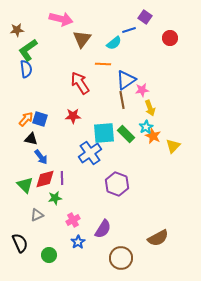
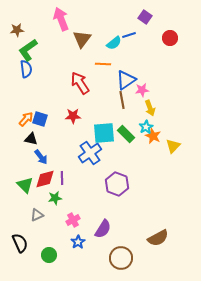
pink arrow: rotated 125 degrees counterclockwise
blue line: moved 5 px down
